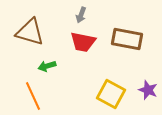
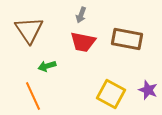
brown triangle: moved 1 px left, 2 px up; rotated 40 degrees clockwise
